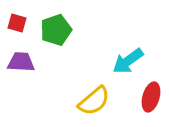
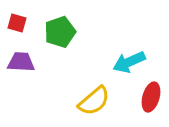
green pentagon: moved 4 px right, 2 px down
cyan arrow: moved 1 px right, 1 px down; rotated 12 degrees clockwise
